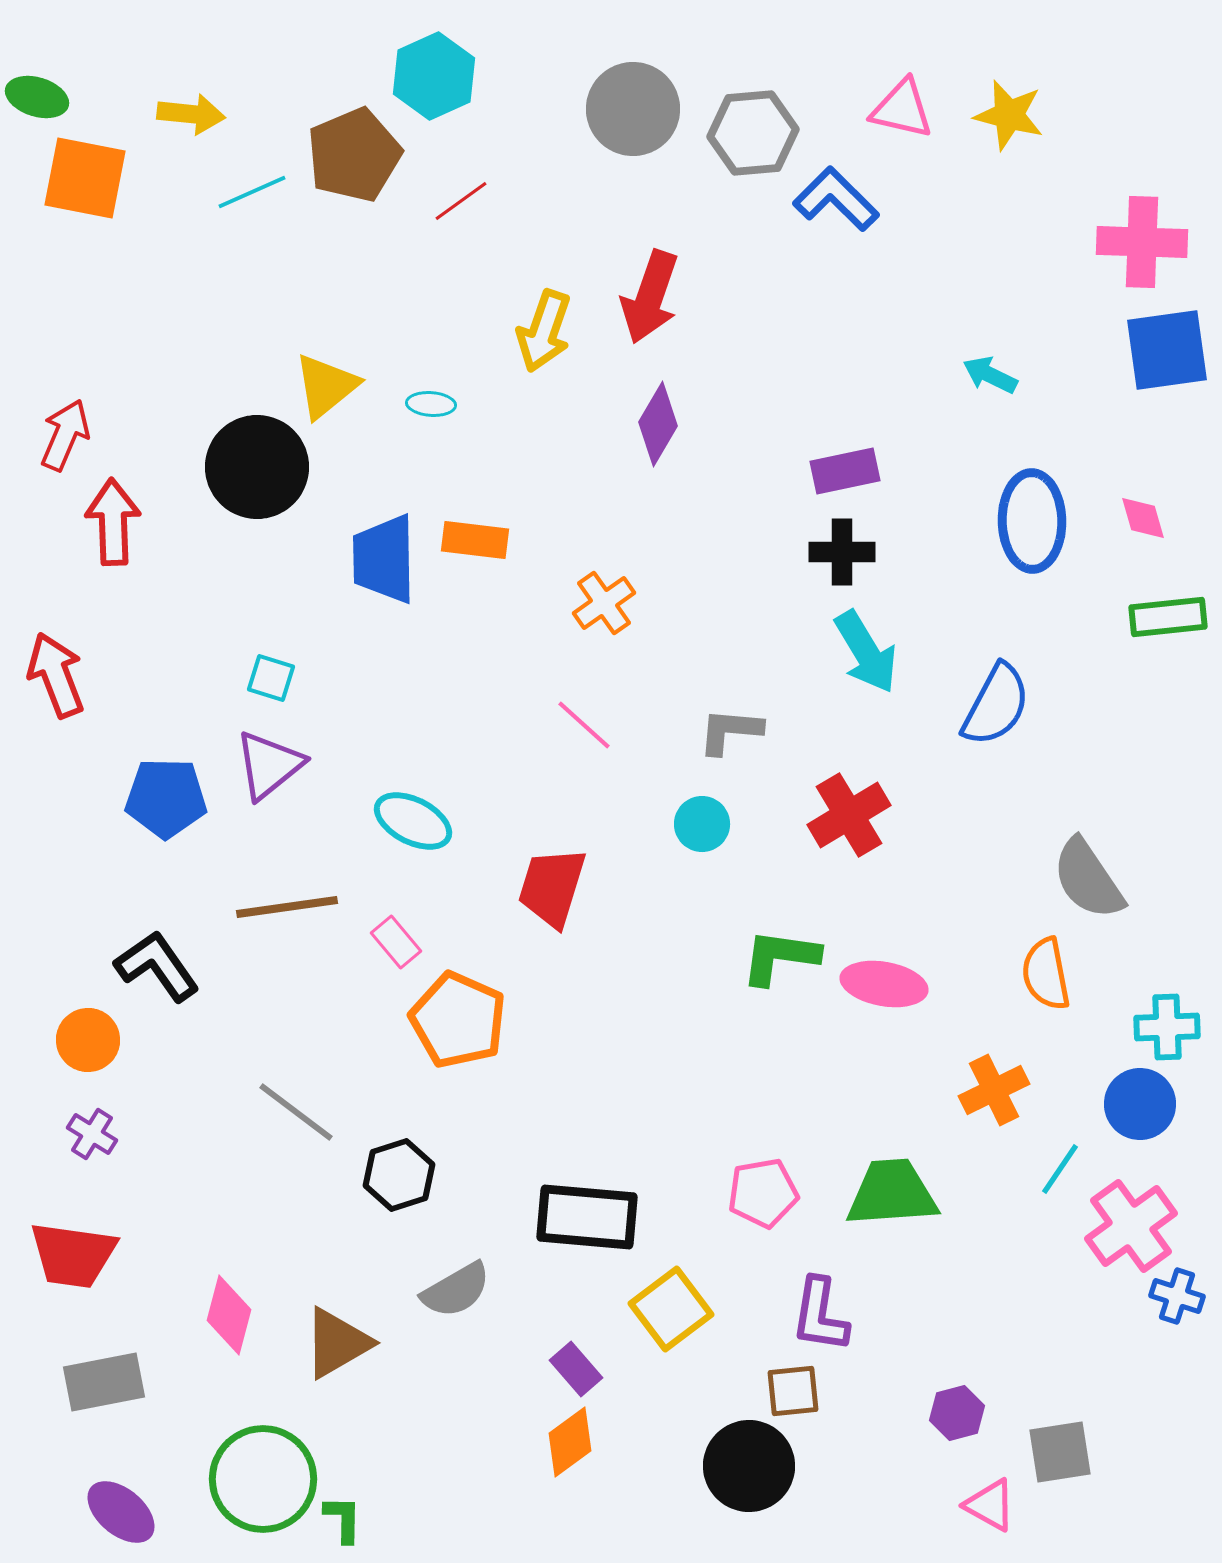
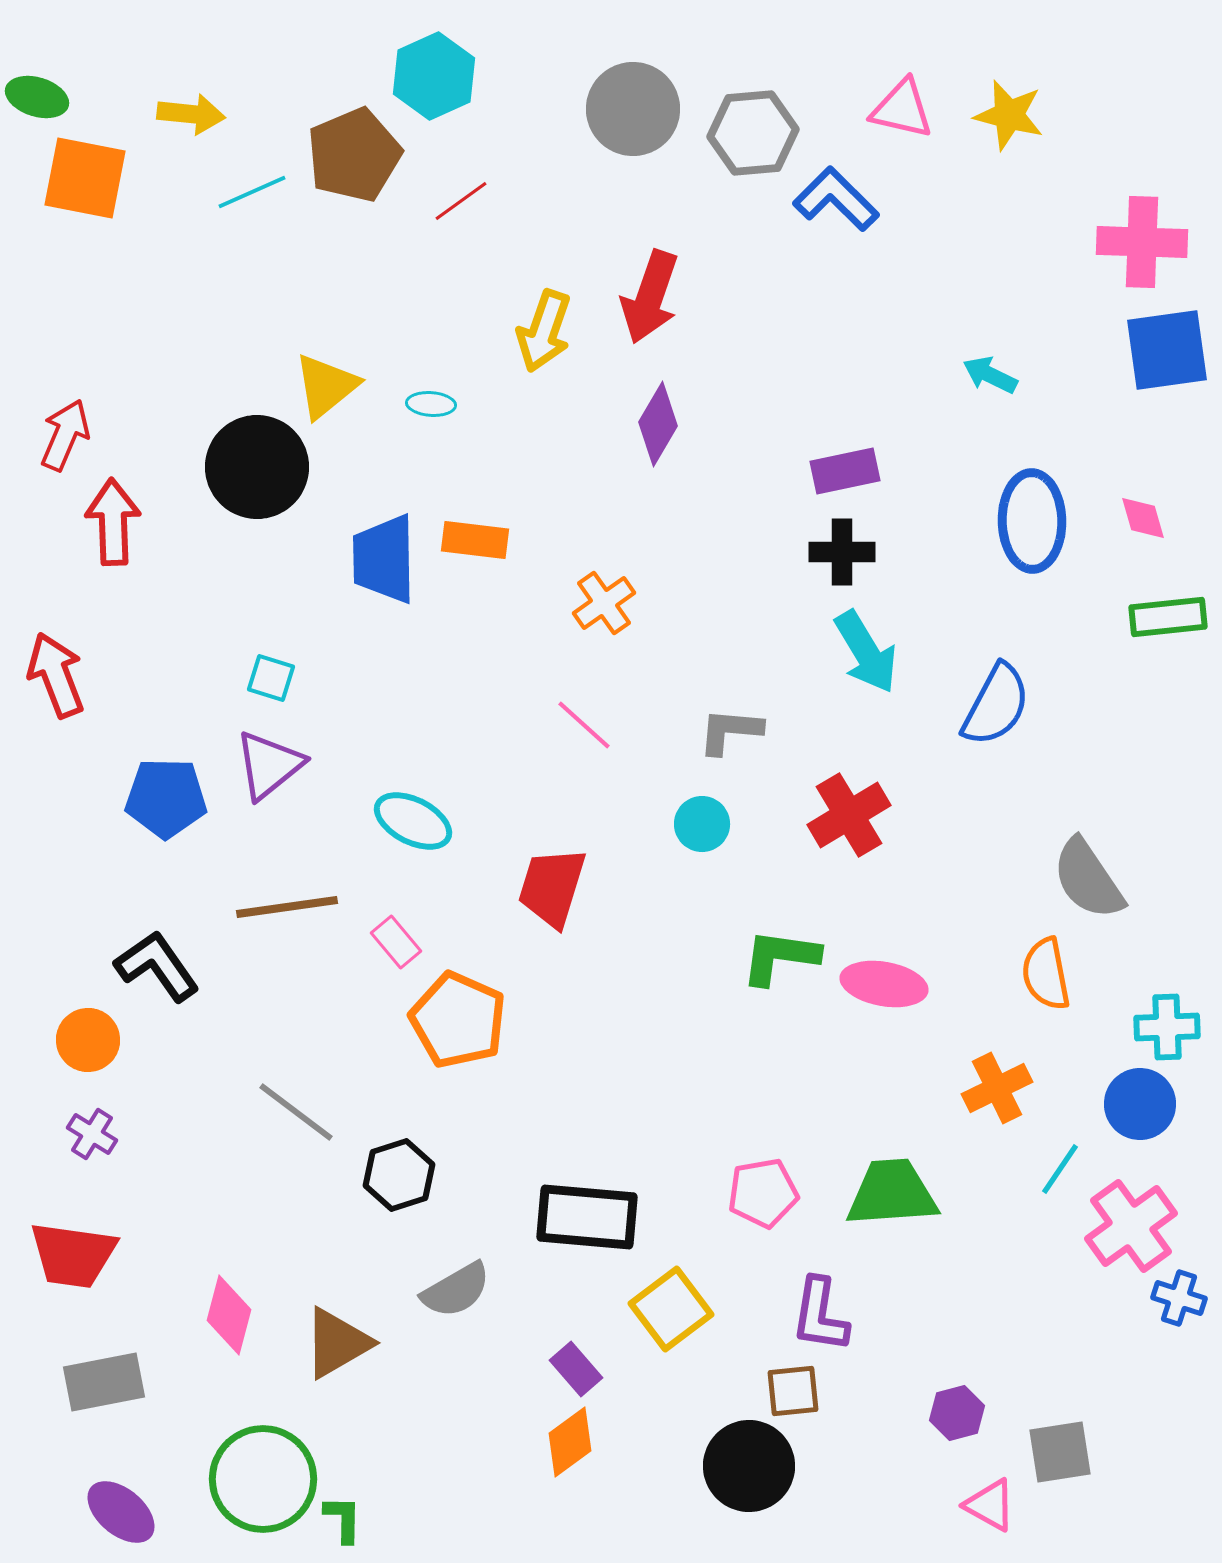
orange cross at (994, 1090): moved 3 px right, 2 px up
blue cross at (1177, 1296): moved 2 px right, 2 px down
